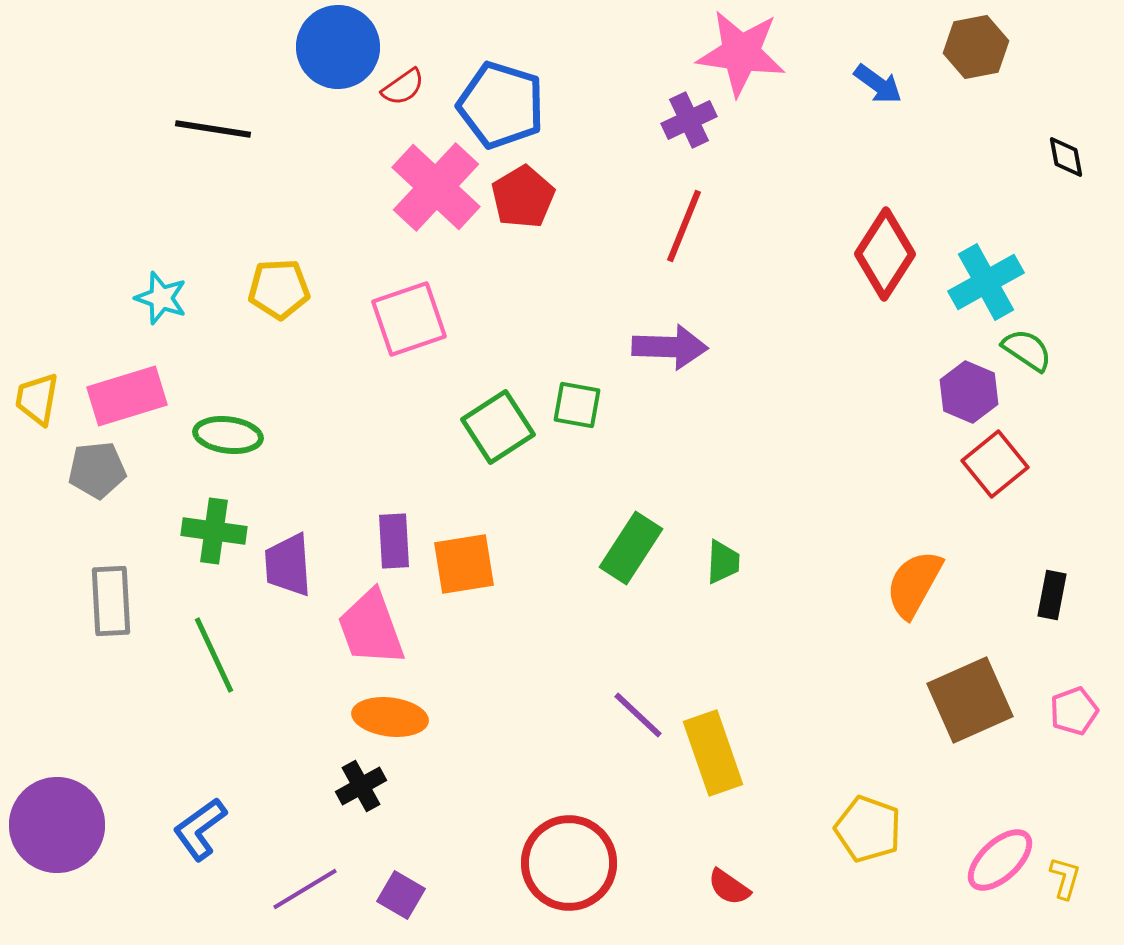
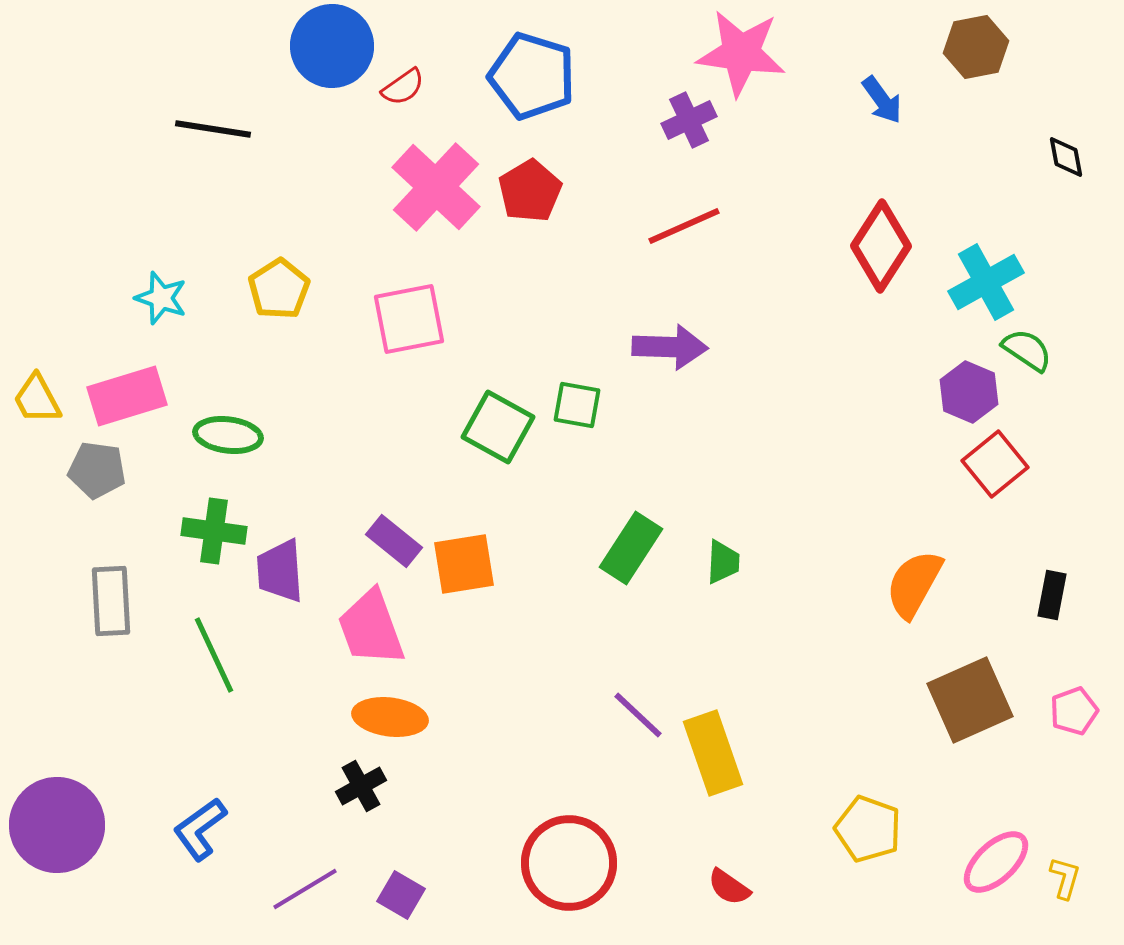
blue circle at (338, 47): moved 6 px left, 1 px up
blue arrow at (878, 84): moved 4 px right, 16 px down; rotated 18 degrees clockwise
blue pentagon at (501, 105): moved 31 px right, 29 px up
red pentagon at (523, 197): moved 7 px right, 6 px up
red line at (684, 226): rotated 44 degrees clockwise
red diamond at (885, 254): moved 4 px left, 8 px up
yellow pentagon at (279, 289): rotated 30 degrees counterclockwise
pink square at (409, 319): rotated 8 degrees clockwise
yellow trapezoid at (37, 399): rotated 38 degrees counterclockwise
green square at (498, 427): rotated 28 degrees counterclockwise
gray pentagon at (97, 470): rotated 14 degrees clockwise
purple rectangle at (394, 541): rotated 48 degrees counterclockwise
purple trapezoid at (288, 565): moved 8 px left, 6 px down
pink ellipse at (1000, 860): moved 4 px left, 2 px down
